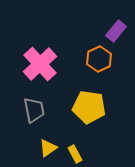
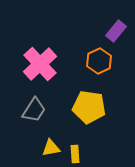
orange hexagon: moved 2 px down
gray trapezoid: rotated 44 degrees clockwise
yellow triangle: moved 3 px right; rotated 24 degrees clockwise
yellow rectangle: rotated 24 degrees clockwise
